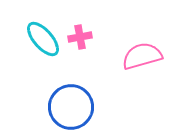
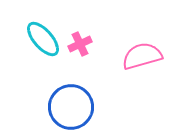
pink cross: moved 7 px down; rotated 15 degrees counterclockwise
